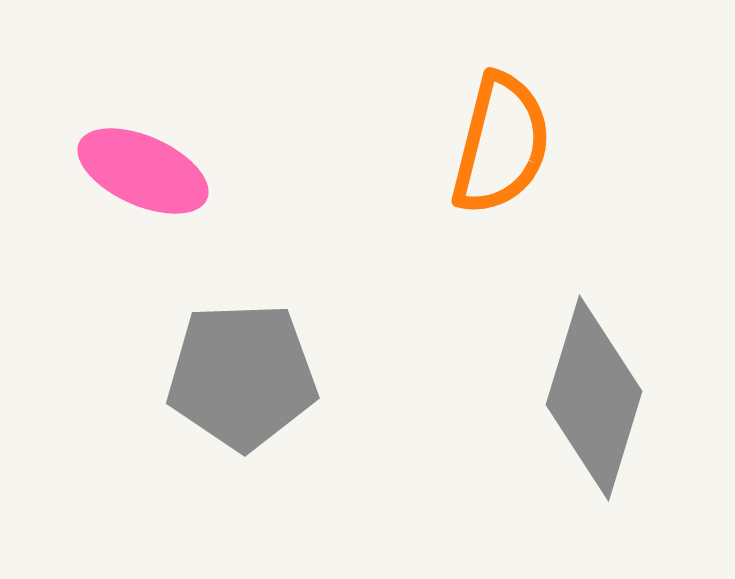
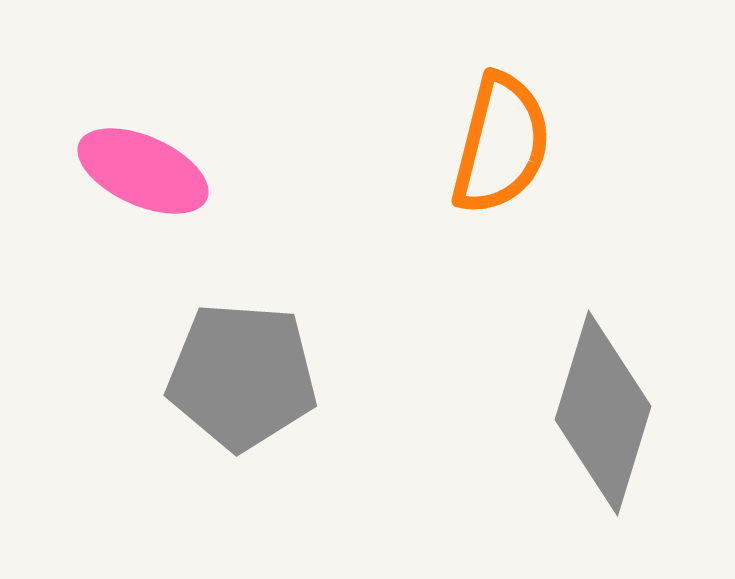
gray pentagon: rotated 6 degrees clockwise
gray diamond: moved 9 px right, 15 px down
